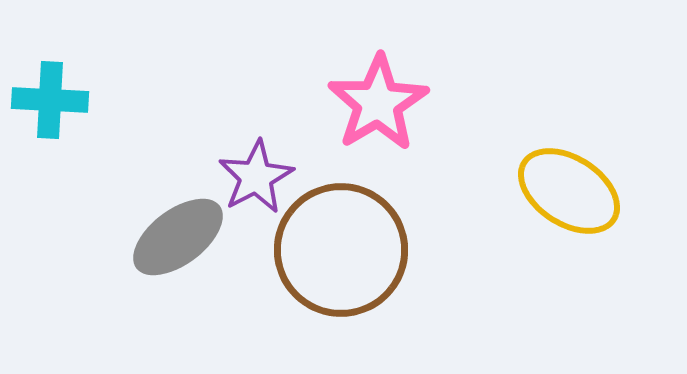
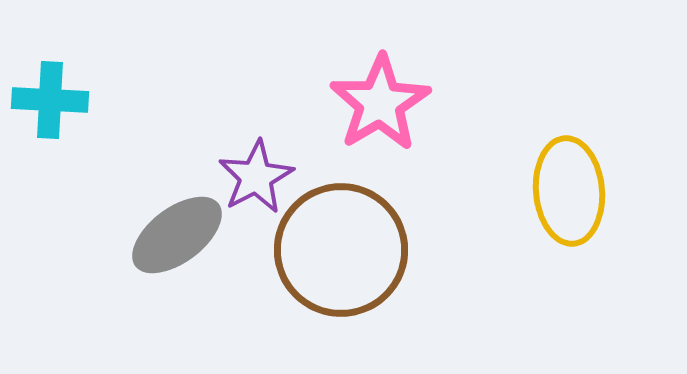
pink star: moved 2 px right
yellow ellipse: rotated 52 degrees clockwise
gray ellipse: moved 1 px left, 2 px up
